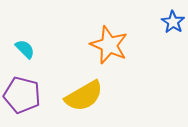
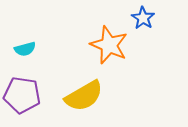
blue star: moved 30 px left, 4 px up
cyan semicircle: rotated 120 degrees clockwise
purple pentagon: rotated 6 degrees counterclockwise
